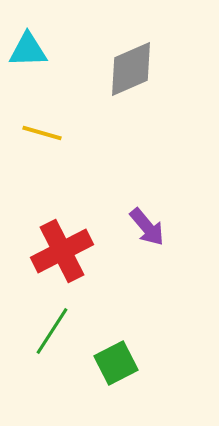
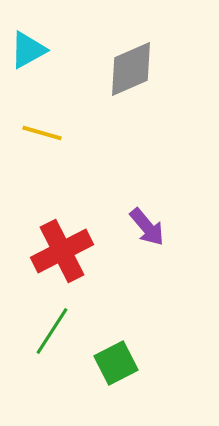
cyan triangle: rotated 27 degrees counterclockwise
